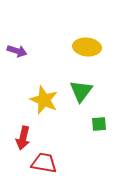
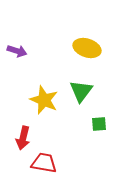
yellow ellipse: moved 1 px down; rotated 12 degrees clockwise
